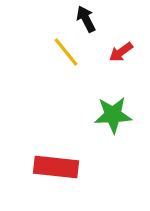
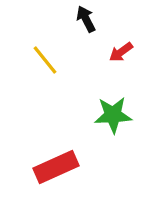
yellow line: moved 21 px left, 8 px down
red rectangle: rotated 30 degrees counterclockwise
